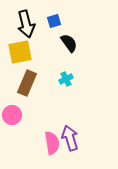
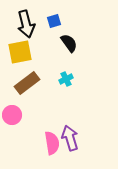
brown rectangle: rotated 30 degrees clockwise
